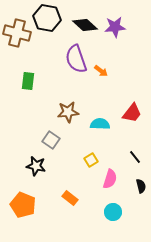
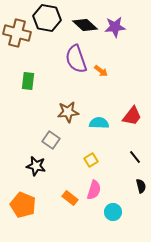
red trapezoid: moved 3 px down
cyan semicircle: moved 1 px left, 1 px up
pink semicircle: moved 16 px left, 11 px down
